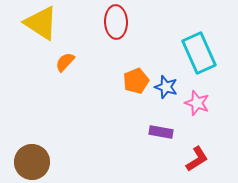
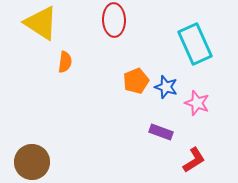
red ellipse: moved 2 px left, 2 px up
cyan rectangle: moved 4 px left, 9 px up
orange semicircle: rotated 145 degrees clockwise
purple rectangle: rotated 10 degrees clockwise
red L-shape: moved 3 px left, 1 px down
